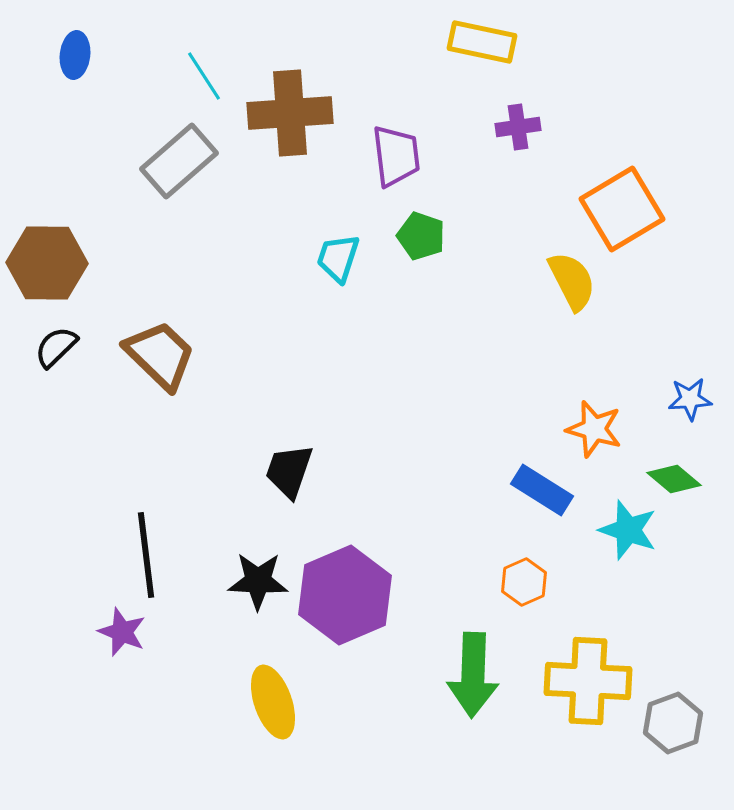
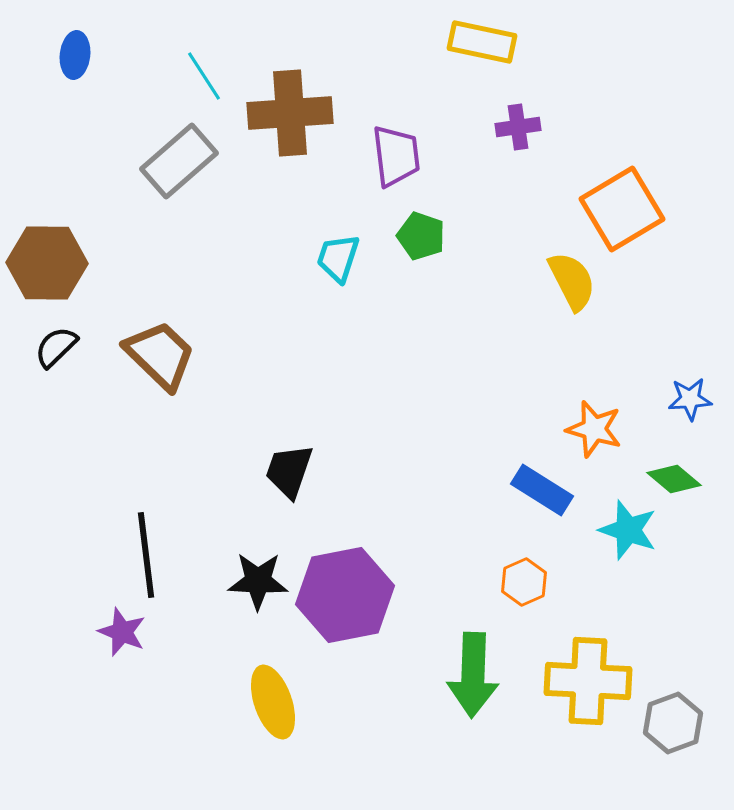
purple hexagon: rotated 12 degrees clockwise
